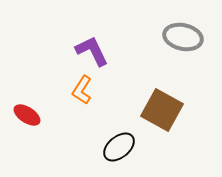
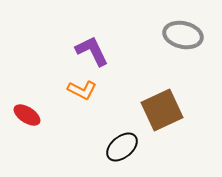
gray ellipse: moved 2 px up
orange L-shape: rotated 96 degrees counterclockwise
brown square: rotated 36 degrees clockwise
black ellipse: moved 3 px right
